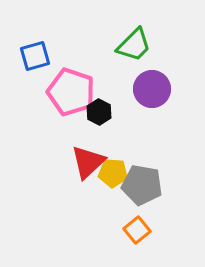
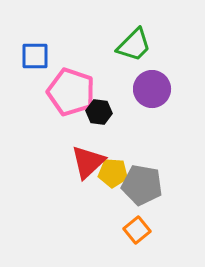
blue square: rotated 16 degrees clockwise
black hexagon: rotated 20 degrees counterclockwise
